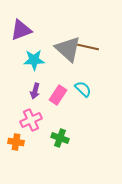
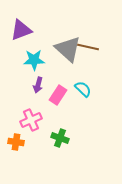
purple arrow: moved 3 px right, 6 px up
